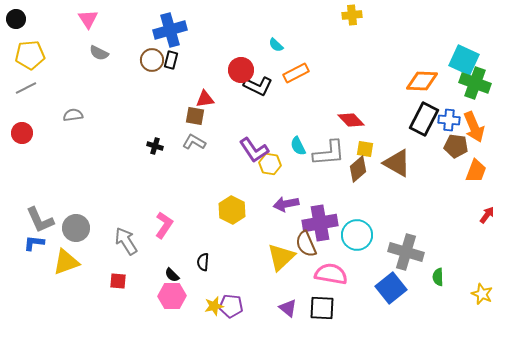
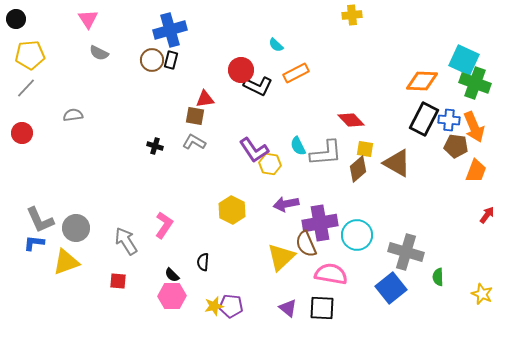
gray line at (26, 88): rotated 20 degrees counterclockwise
gray L-shape at (329, 153): moved 3 px left
